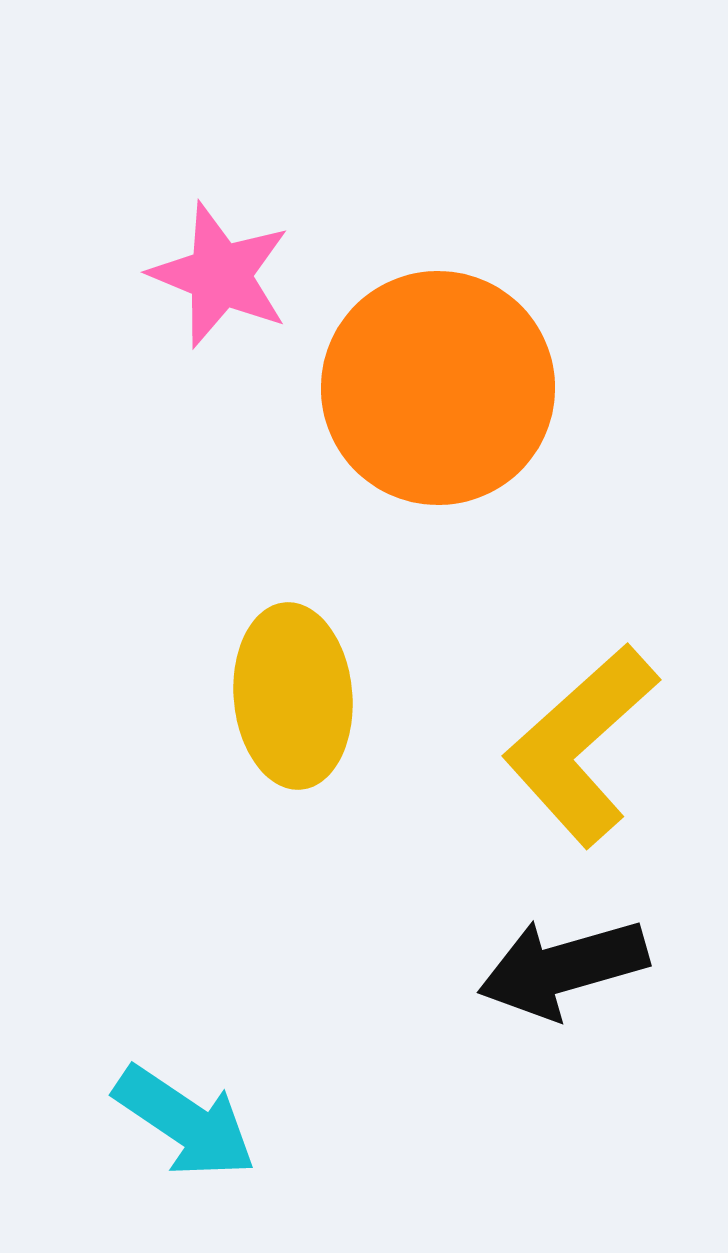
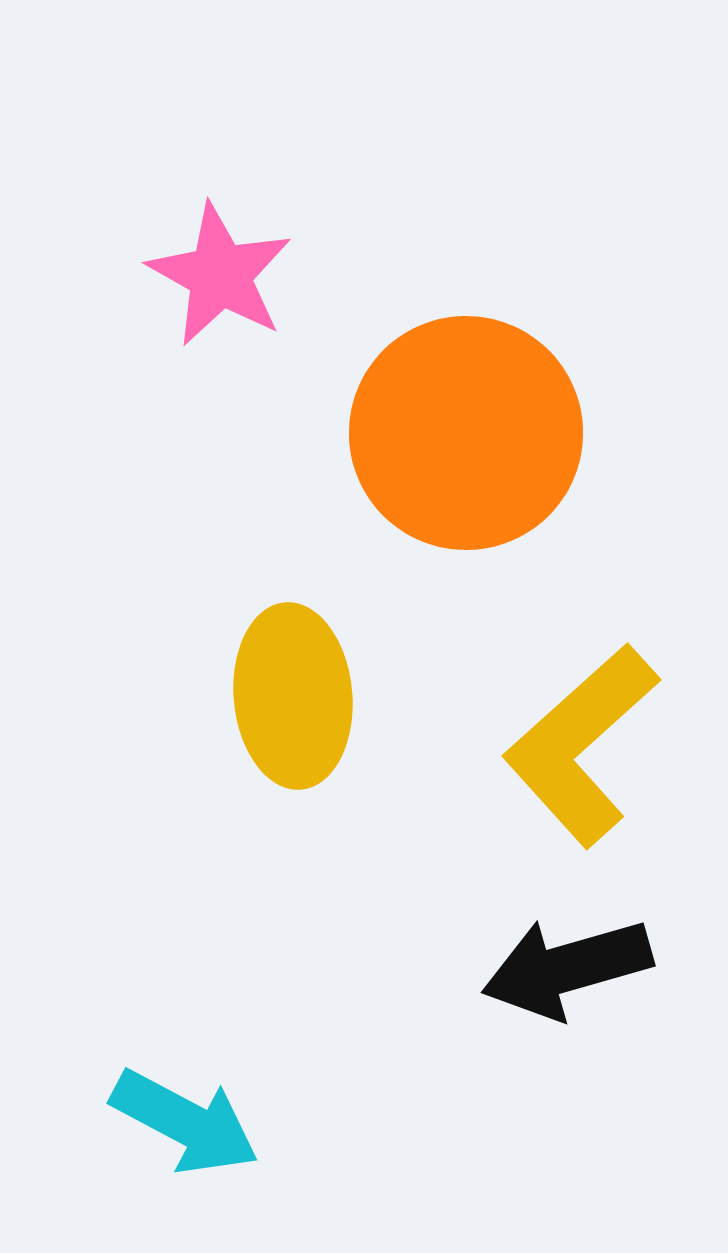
pink star: rotated 7 degrees clockwise
orange circle: moved 28 px right, 45 px down
black arrow: moved 4 px right
cyan arrow: rotated 6 degrees counterclockwise
